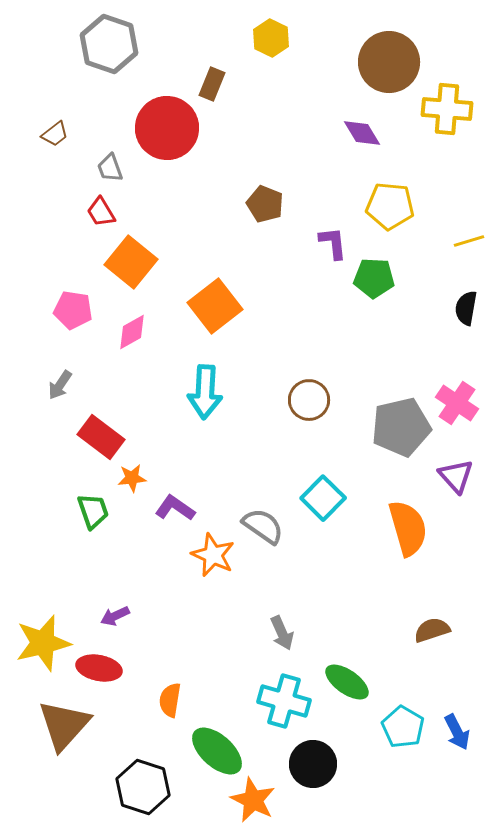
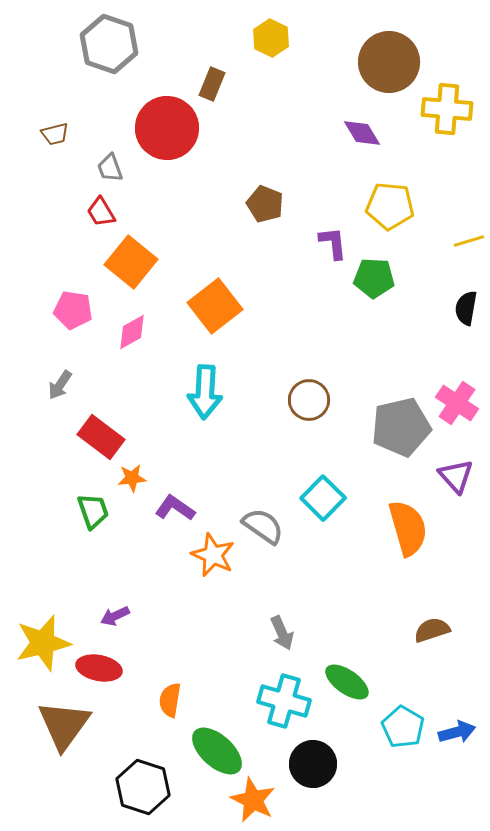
brown trapezoid at (55, 134): rotated 24 degrees clockwise
brown triangle at (64, 725): rotated 6 degrees counterclockwise
blue arrow at (457, 732): rotated 78 degrees counterclockwise
